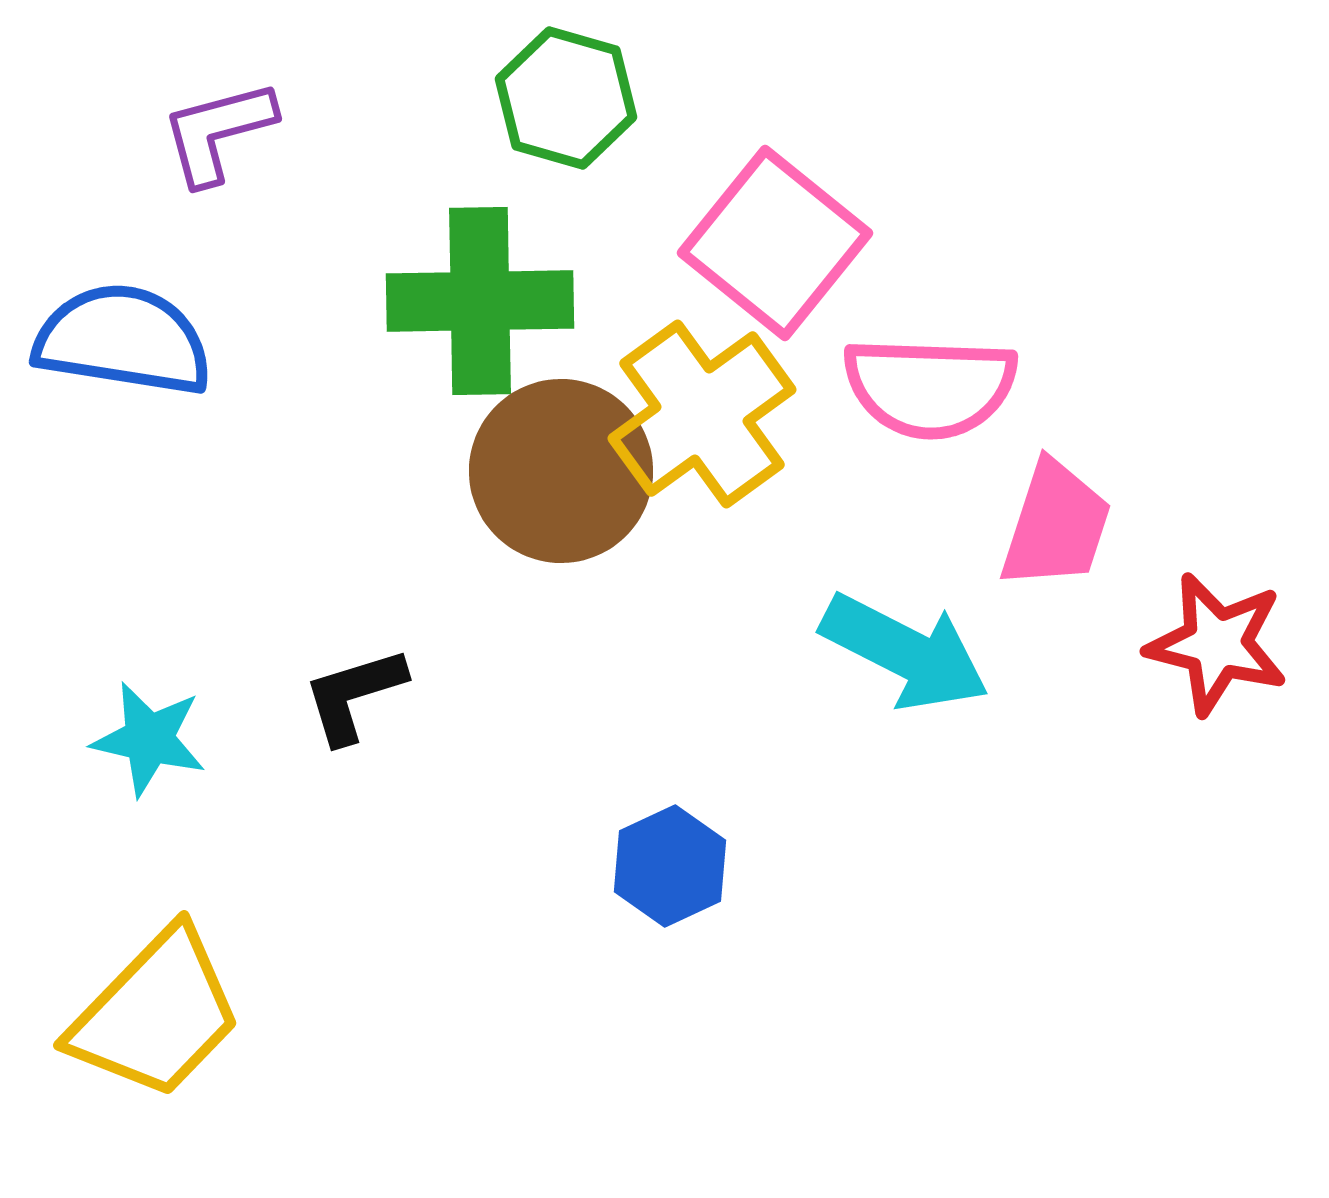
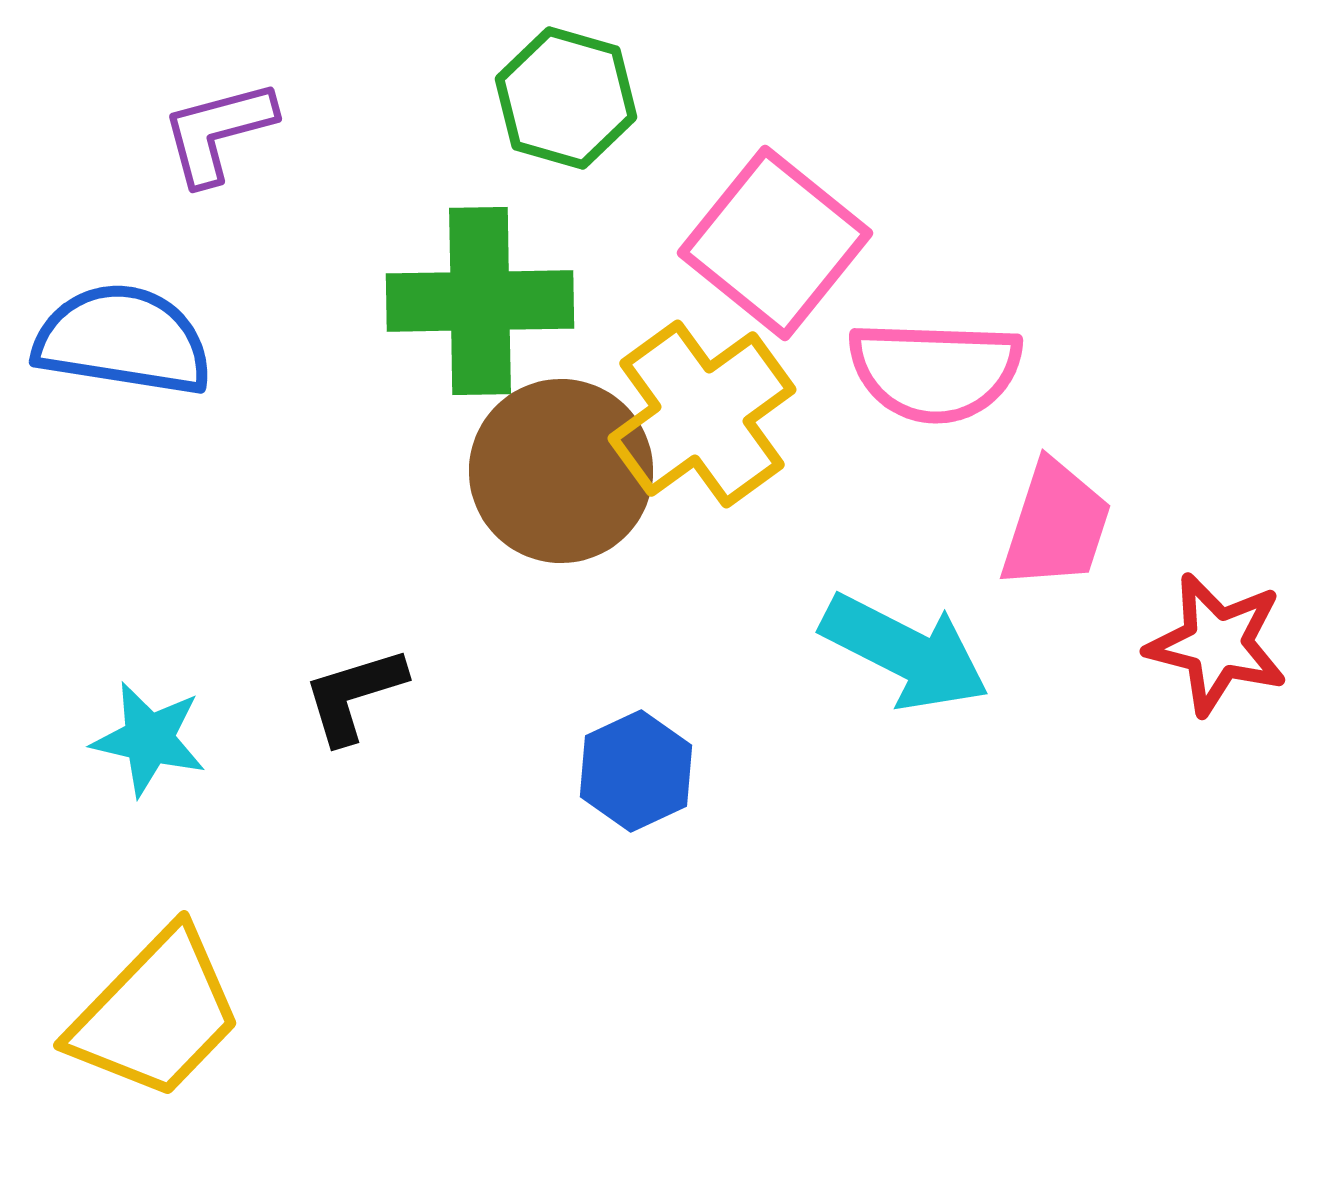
pink semicircle: moved 5 px right, 16 px up
blue hexagon: moved 34 px left, 95 px up
